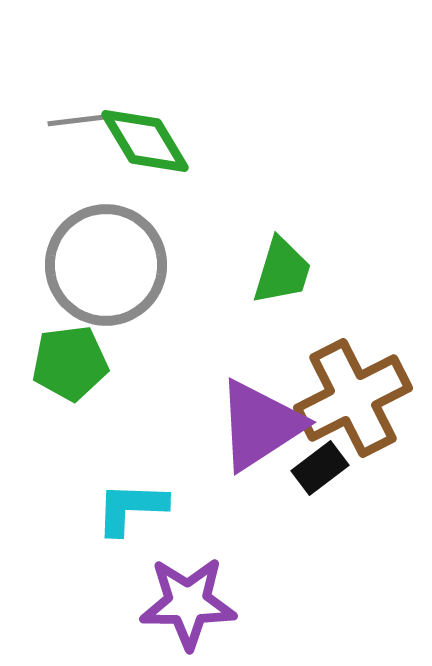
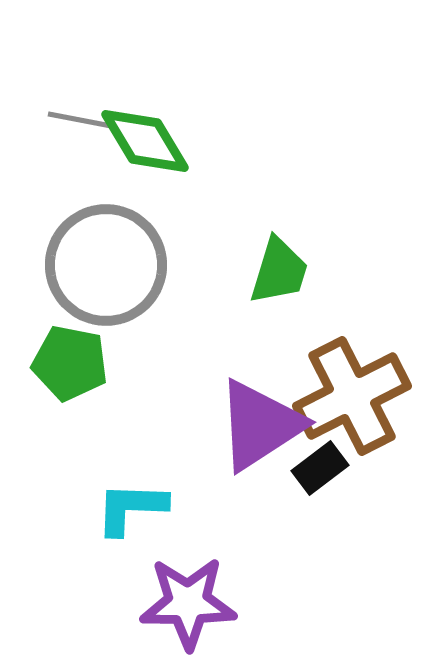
gray line: rotated 18 degrees clockwise
green trapezoid: moved 3 px left
green pentagon: rotated 18 degrees clockwise
brown cross: moved 1 px left, 2 px up
